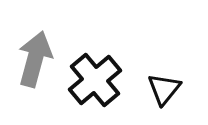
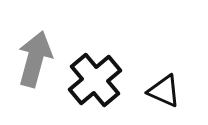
black triangle: moved 2 px down; rotated 45 degrees counterclockwise
